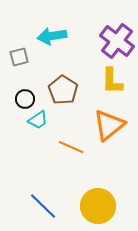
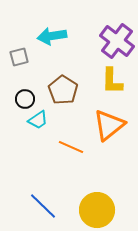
yellow circle: moved 1 px left, 4 px down
